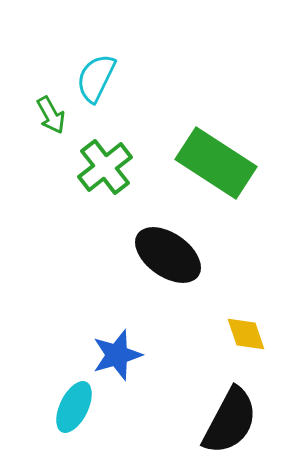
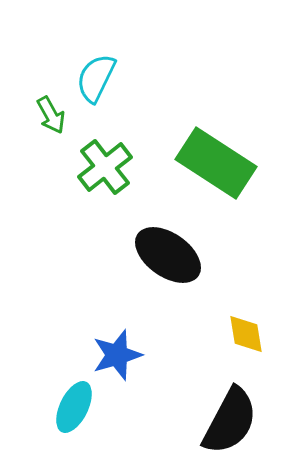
yellow diamond: rotated 9 degrees clockwise
